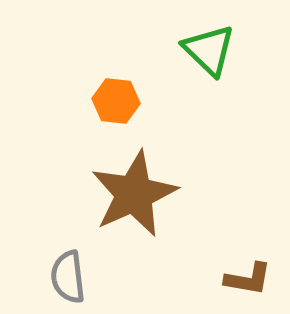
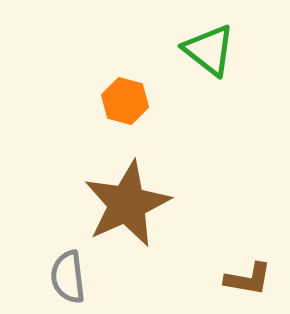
green triangle: rotated 6 degrees counterclockwise
orange hexagon: moved 9 px right; rotated 9 degrees clockwise
brown star: moved 7 px left, 10 px down
